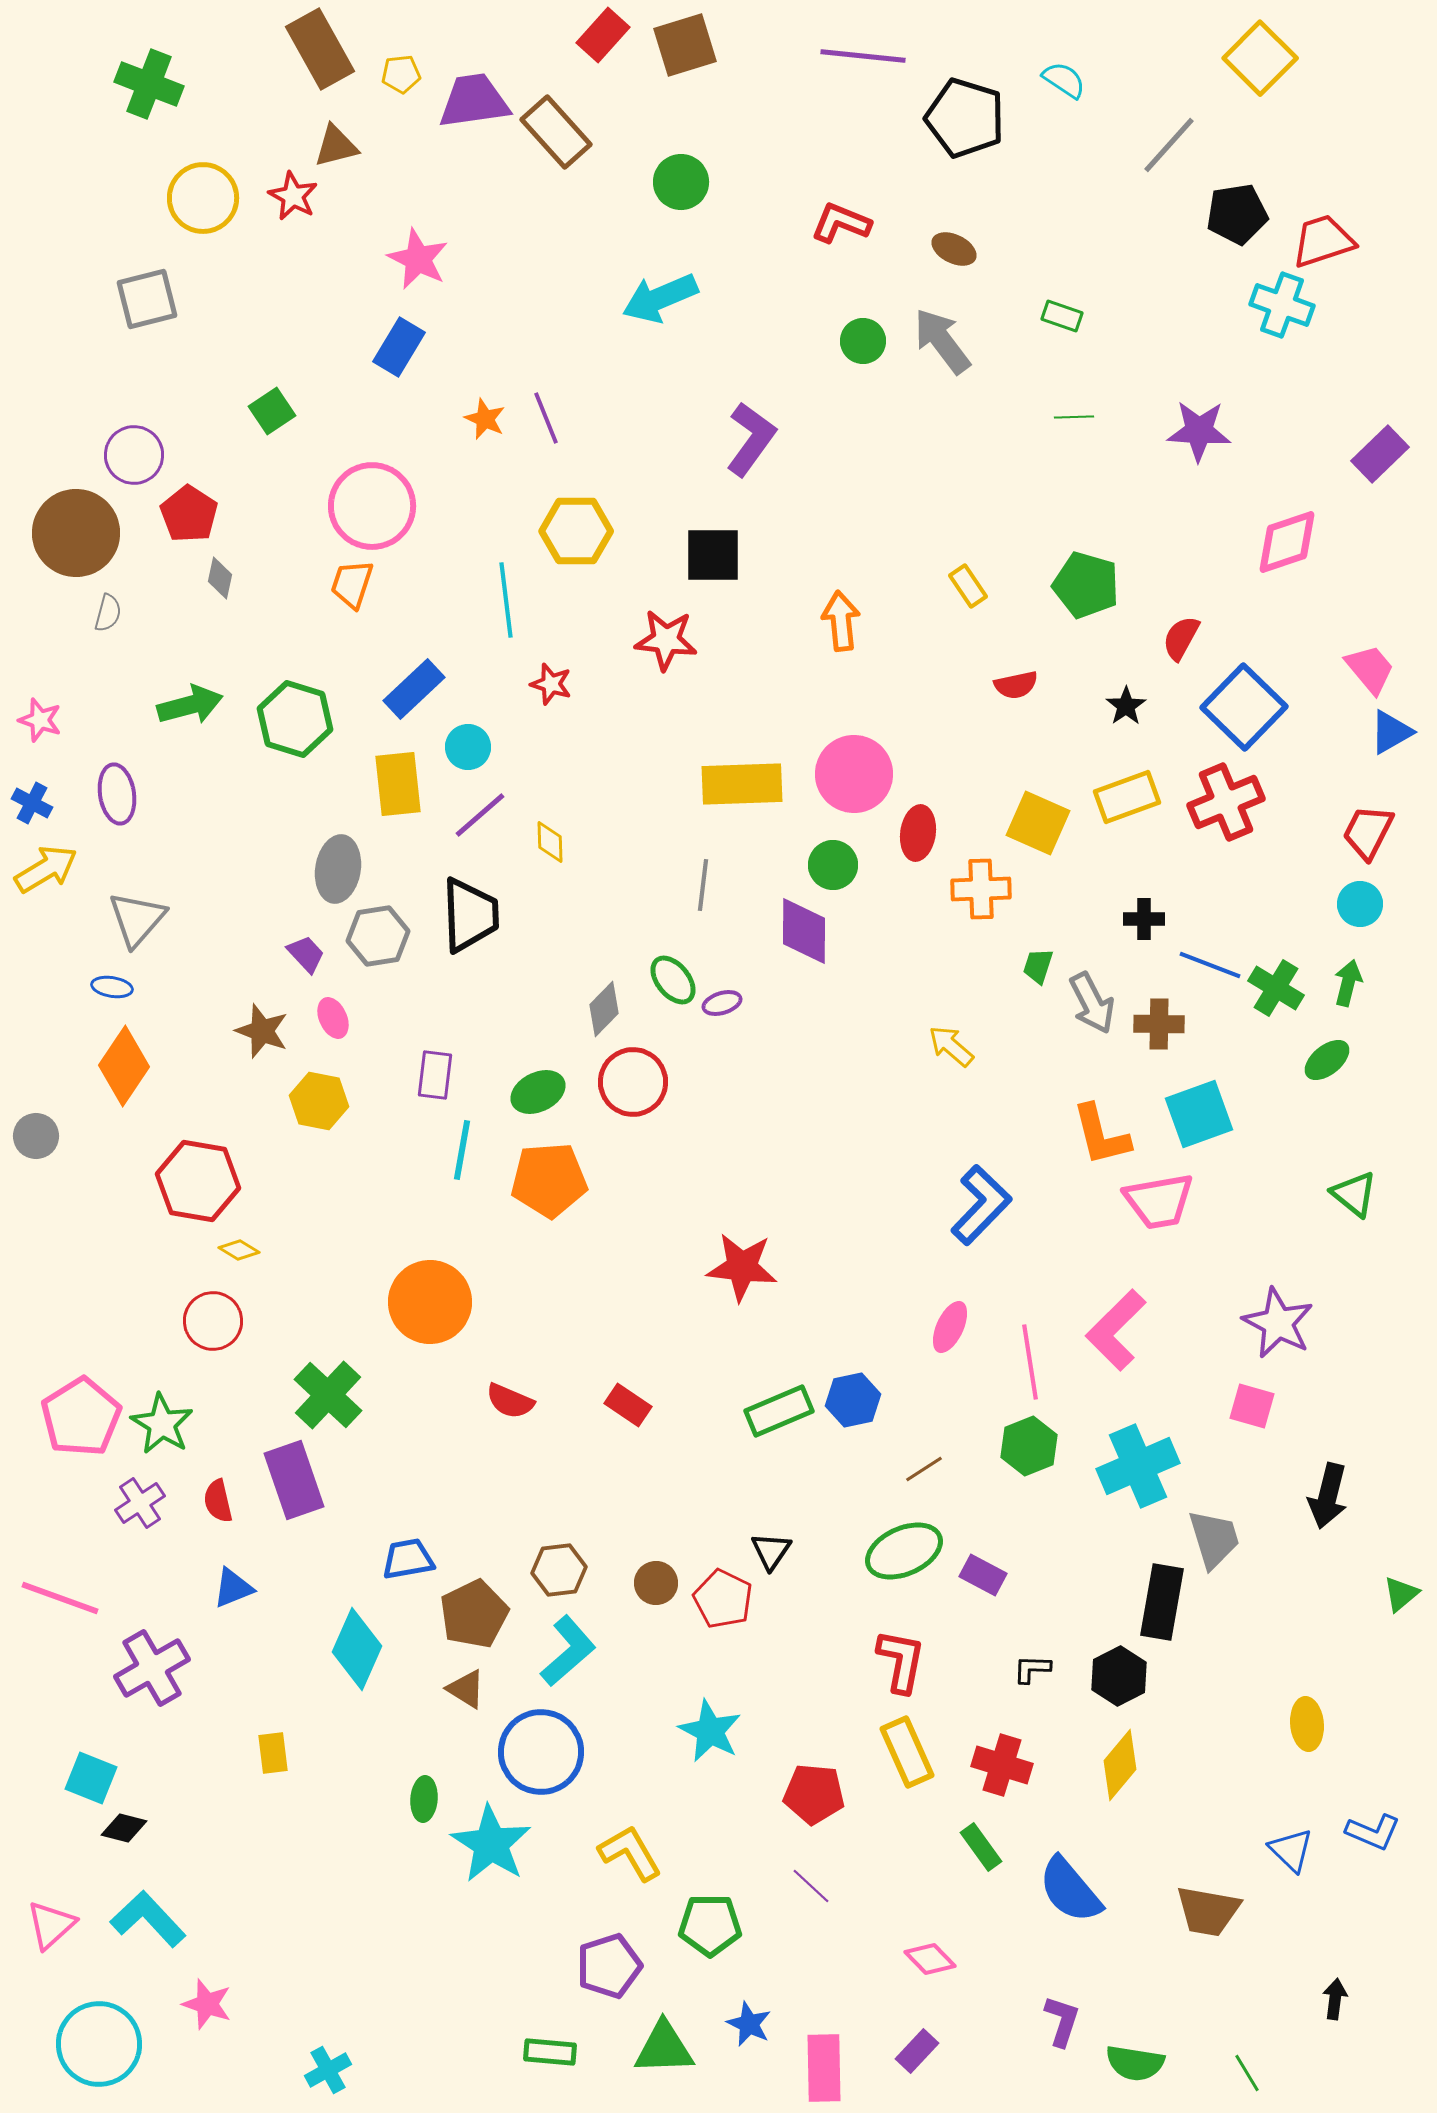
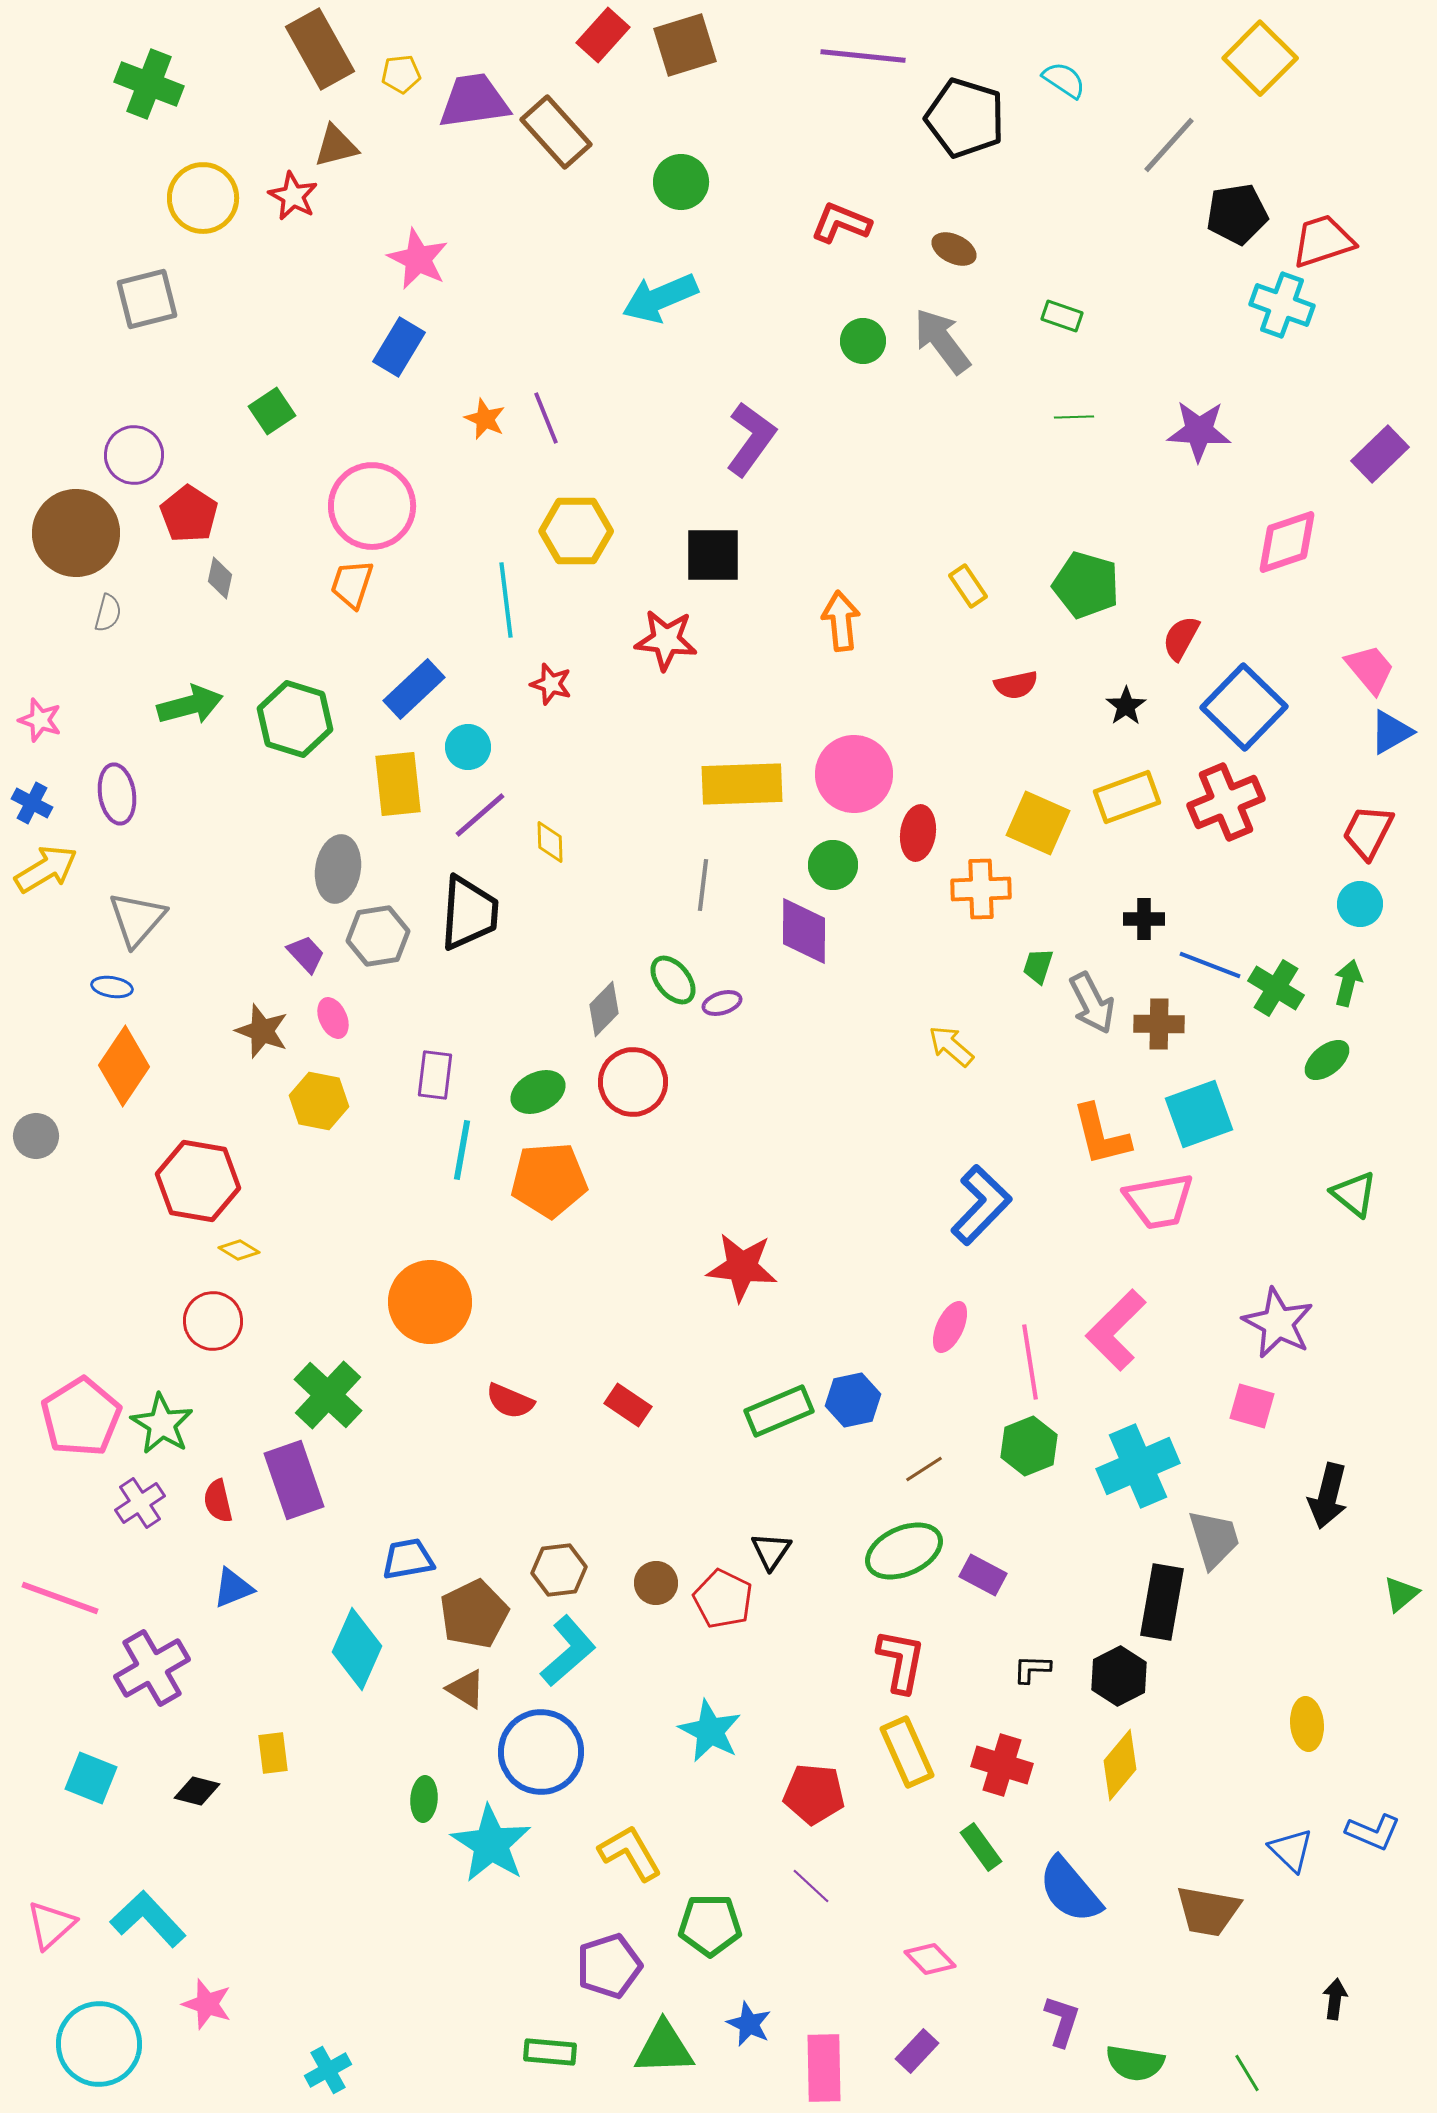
black trapezoid at (470, 915): moved 1 px left, 2 px up; rotated 6 degrees clockwise
black diamond at (124, 1828): moved 73 px right, 37 px up
